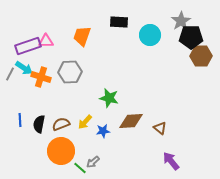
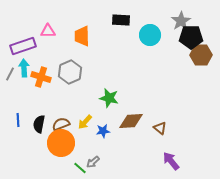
black rectangle: moved 2 px right, 2 px up
orange trapezoid: rotated 20 degrees counterclockwise
pink triangle: moved 2 px right, 10 px up
purple rectangle: moved 5 px left
brown hexagon: moved 1 px up
cyan arrow: rotated 126 degrees counterclockwise
gray hexagon: rotated 20 degrees counterclockwise
blue line: moved 2 px left
orange circle: moved 8 px up
